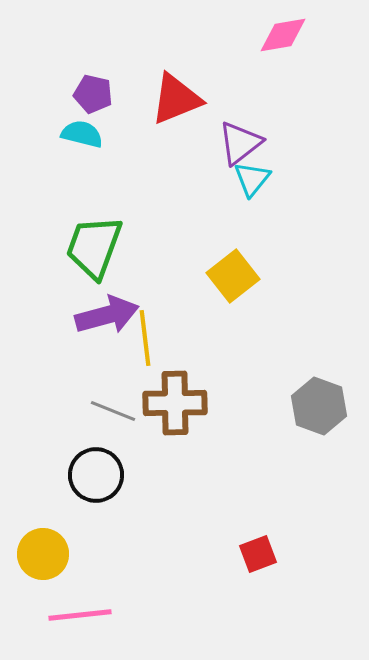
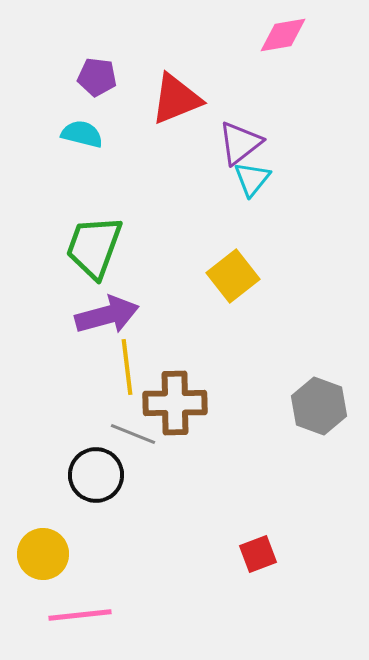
purple pentagon: moved 4 px right, 17 px up; rotated 6 degrees counterclockwise
yellow line: moved 18 px left, 29 px down
gray line: moved 20 px right, 23 px down
